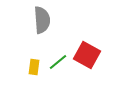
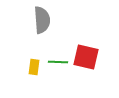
red square: moved 1 px left, 2 px down; rotated 16 degrees counterclockwise
green line: rotated 42 degrees clockwise
